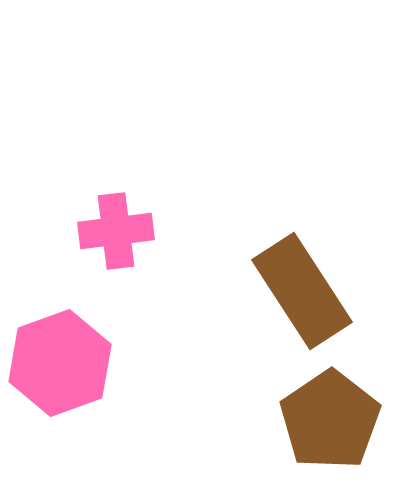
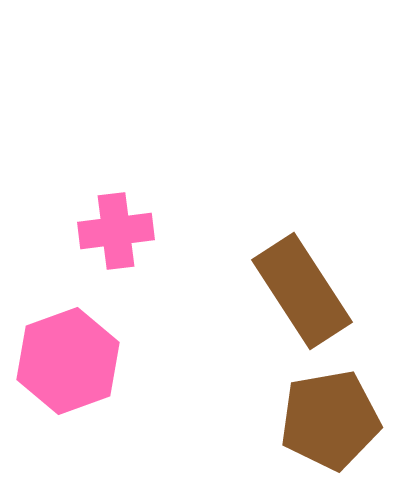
pink hexagon: moved 8 px right, 2 px up
brown pentagon: rotated 24 degrees clockwise
